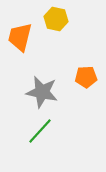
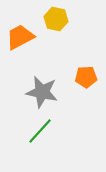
orange trapezoid: rotated 48 degrees clockwise
